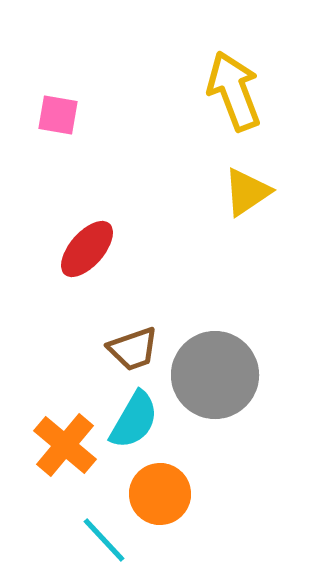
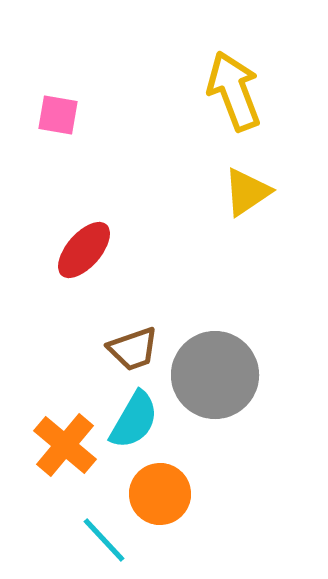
red ellipse: moved 3 px left, 1 px down
